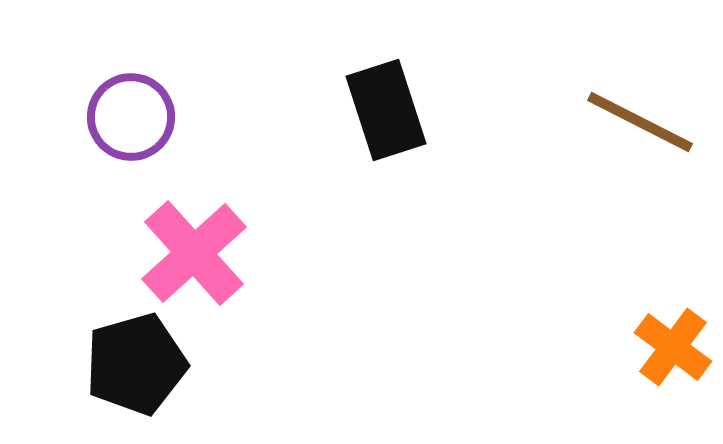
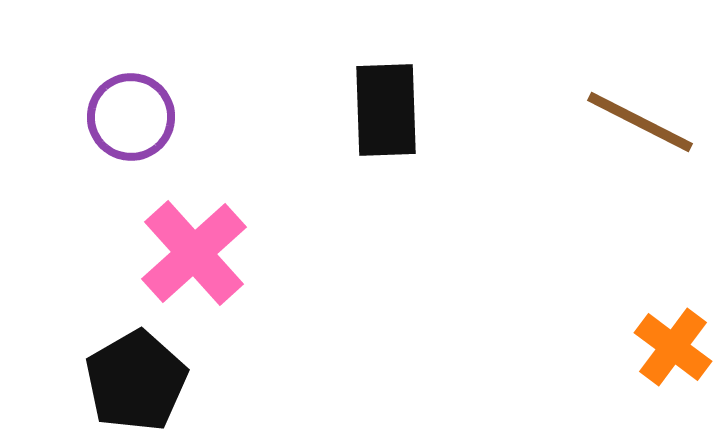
black rectangle: rotated 16 degrees clockwise
black pentagon: moved 17 px down; rotated 14 degrees counterclockwise
